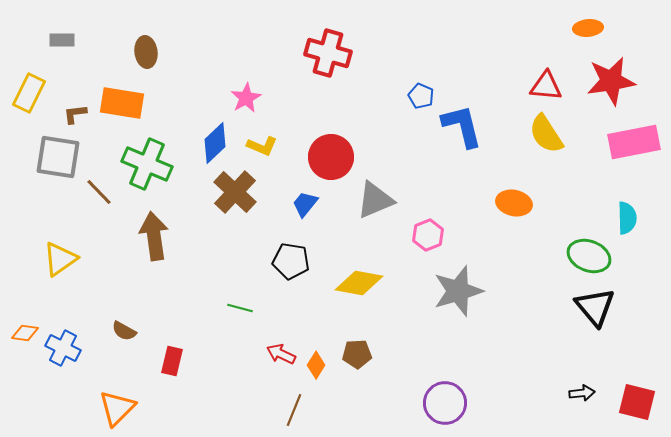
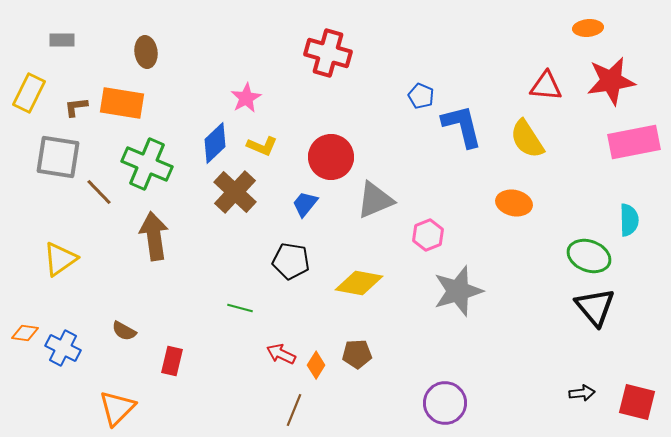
brown L-shape at (75, 114): moved 1 px right, 7 px up
yellow semicircle at (546, 134): moved 19 px left, 5 px down
cyan semicircle at (627, 218): moved 2 px right, 2 px down
